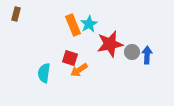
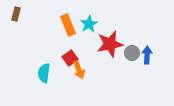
orange rectangle: moved 5 px left
gray circle: moved 1 px down
red square: rotated 35 degrees clockwise
orange arrow: rotated 78 degrees counterclockwise
